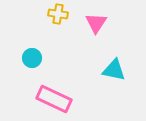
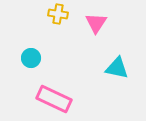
cyan circle: moved 1 px left
cyan triangle: moved 3 px right, 2 px up
